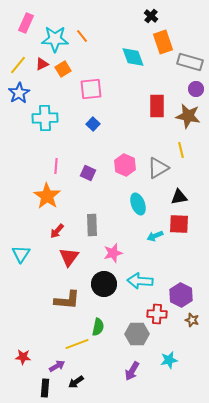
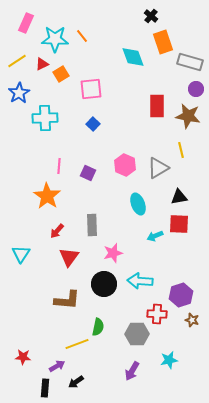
yellow line at (18, 65): moved 1 px left, 4 px up; rotated 18 degrees clockwise
orange square at (63, 69): moved 2 px left, 5 px down
pink line at (56, 166): moved 3 px right
purple hexagon at (181, 295): rotated 15 degrees clockwise
